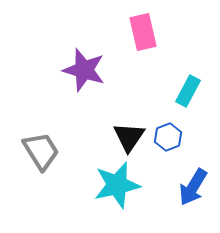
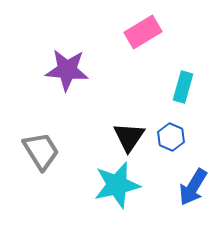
pink rectangle: rotated 72 degrees clockwise
purple star: moved 17 px left; rotated 12 degrees counterclockwise
cyan rectangle: moved 5 px left, 4 px up; rotated 12 degrees counterclockwise
blue hexagon: moved 3 px right; rotated 16 degrees counterclockwise
